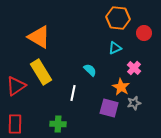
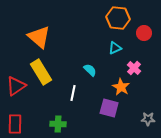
orange triangle: rotated 10 degrees clockwise
gray star: moved 14 px right, 16 px down; rotated 16 degrees clockwise
